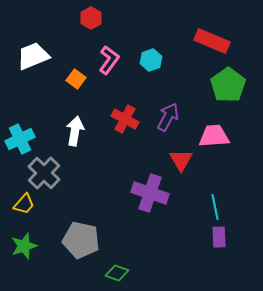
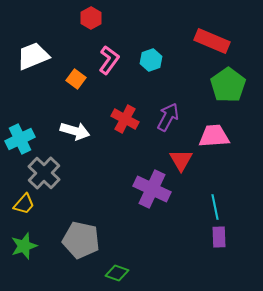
white arrow: rotated 96 degrees clockwise
purple cross: moved 2 px right, 4 px up; rotated 6 degrees clockwise
